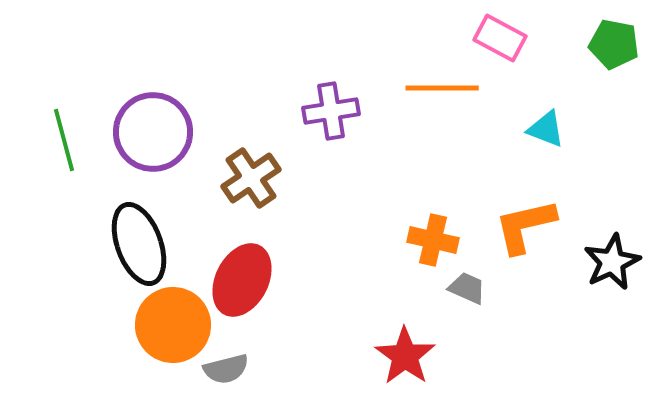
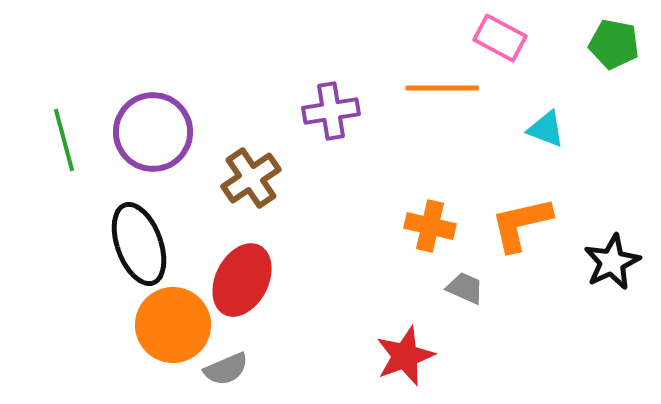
orange L-shape: moved 4 px left, 2 px up
orange cross: moved 3 px left, 14 px up
gray trapezoid: moved 2 px left
red star: rotated 16 degrees clockwise
gray semicircle: rotated 9 degrees counterclockwise
